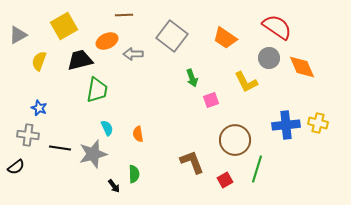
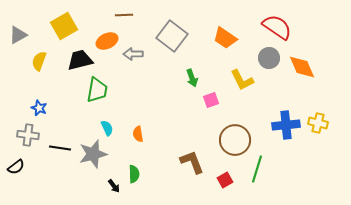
yellow L-shape: moved 4 px left, 2 px up
